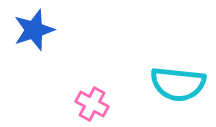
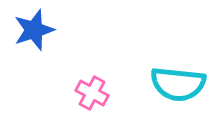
pink cross: moved 11 px up
